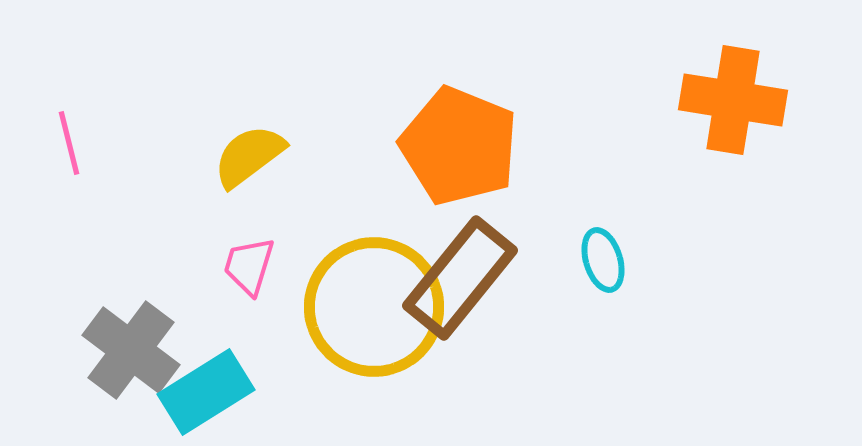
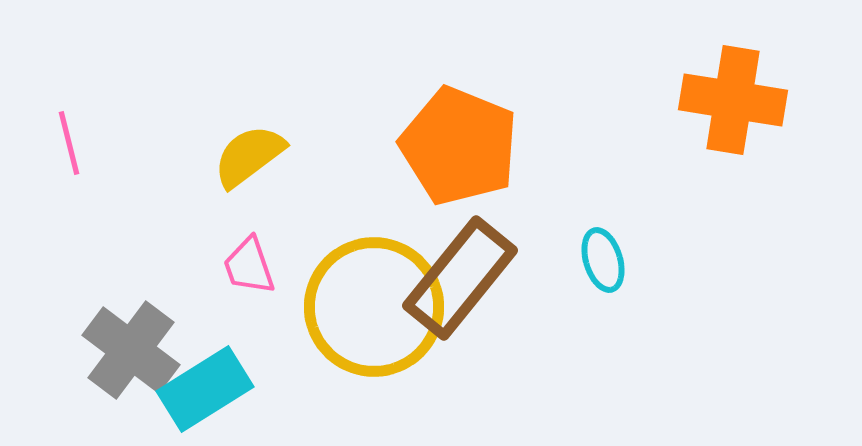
pink trapezoid: rotated 36 degrees counterclockwise
cyan rectangle: moved 1 px left, 3 px up
